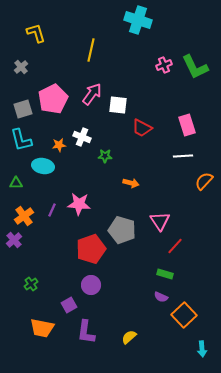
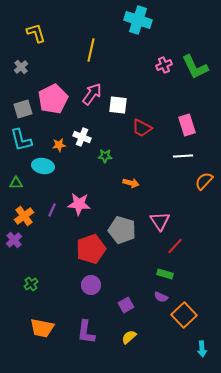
purple square: moved 57 px right
